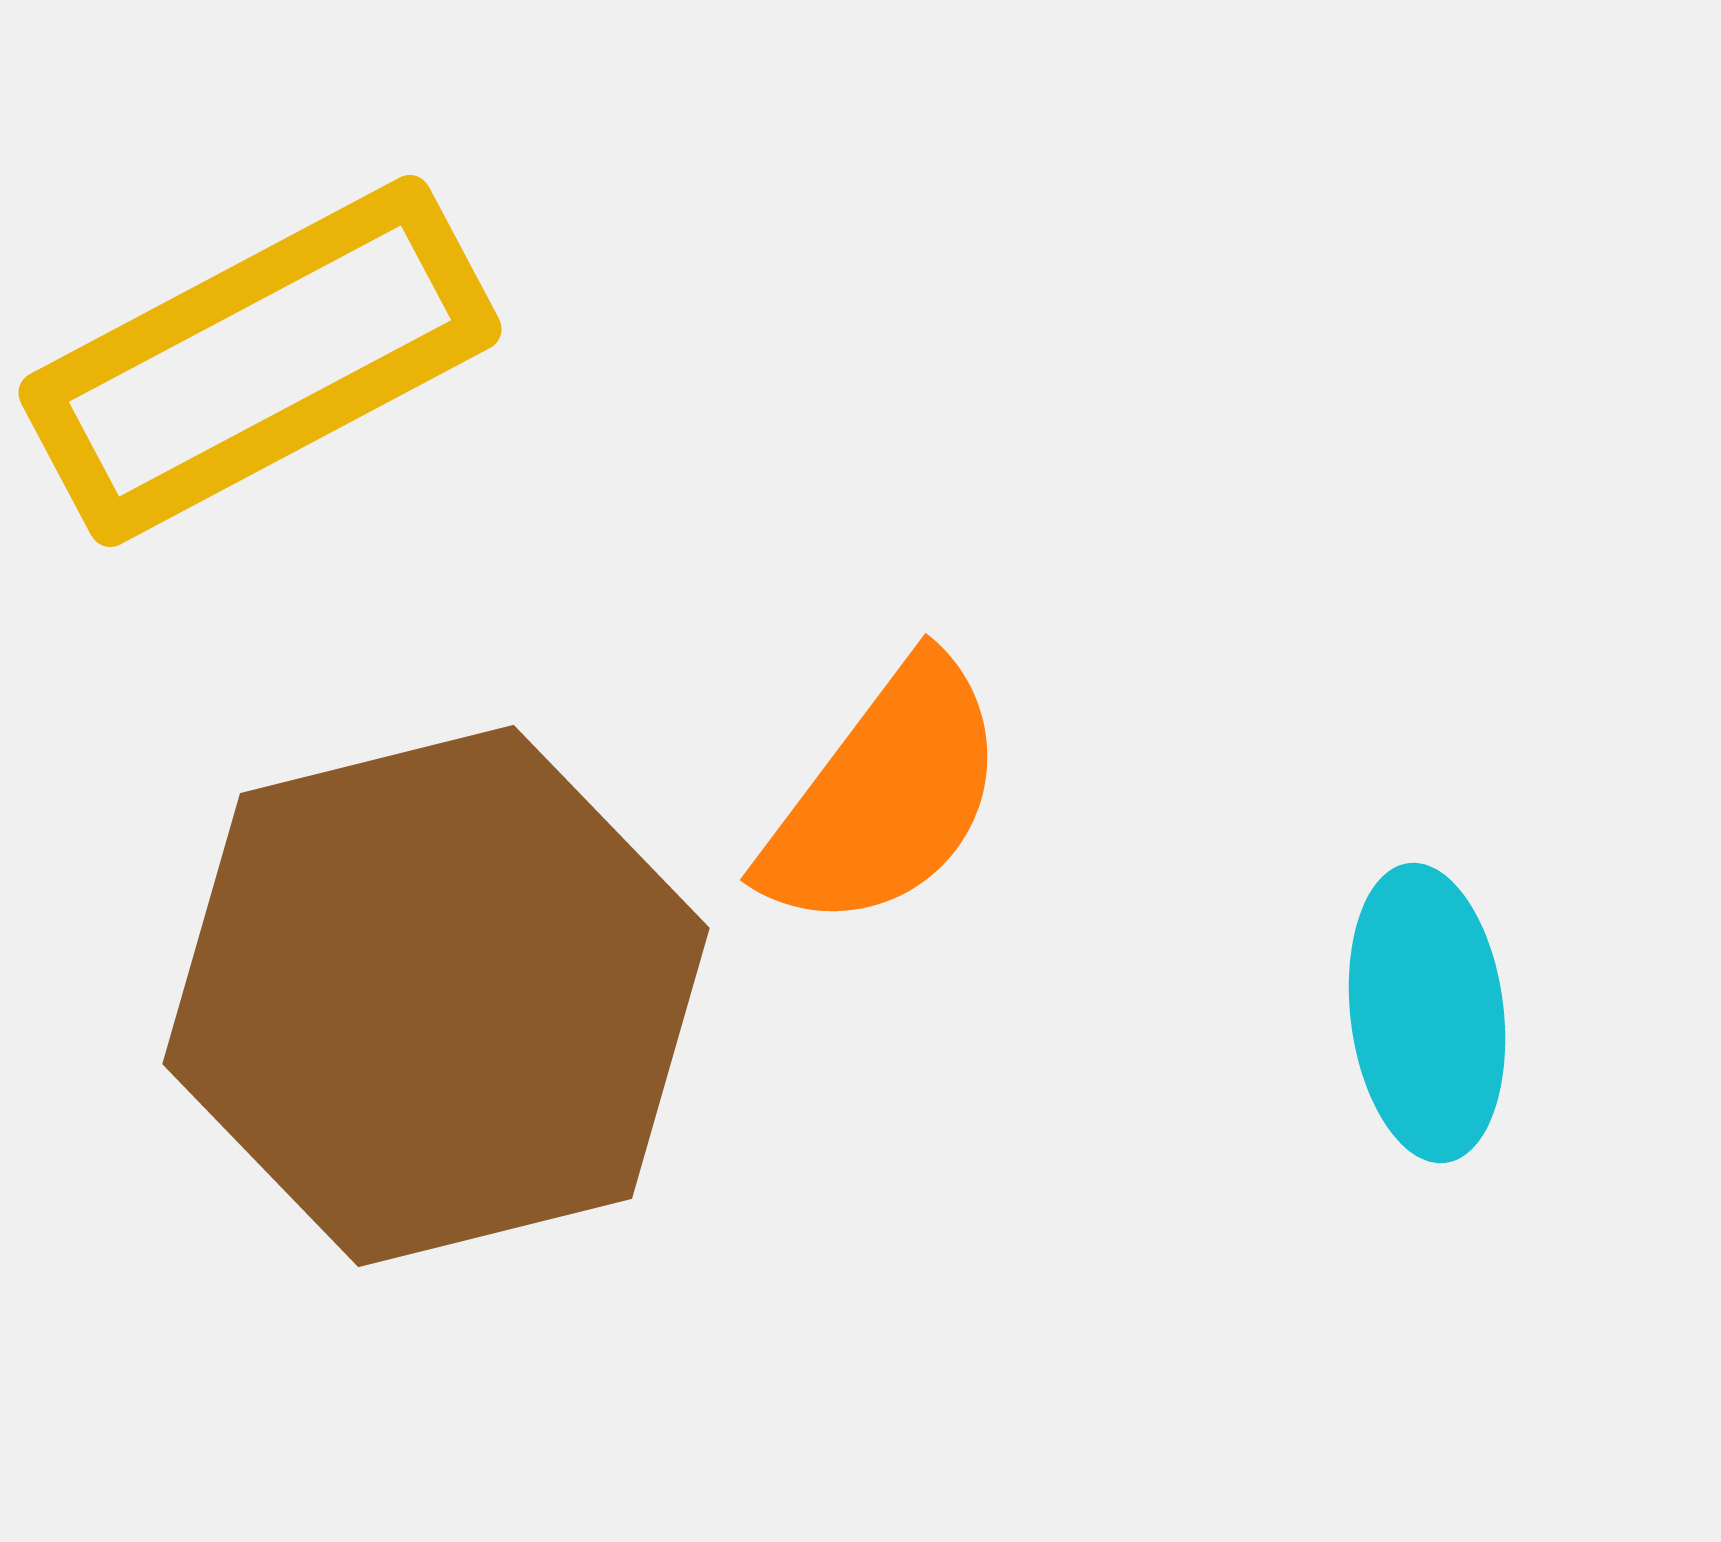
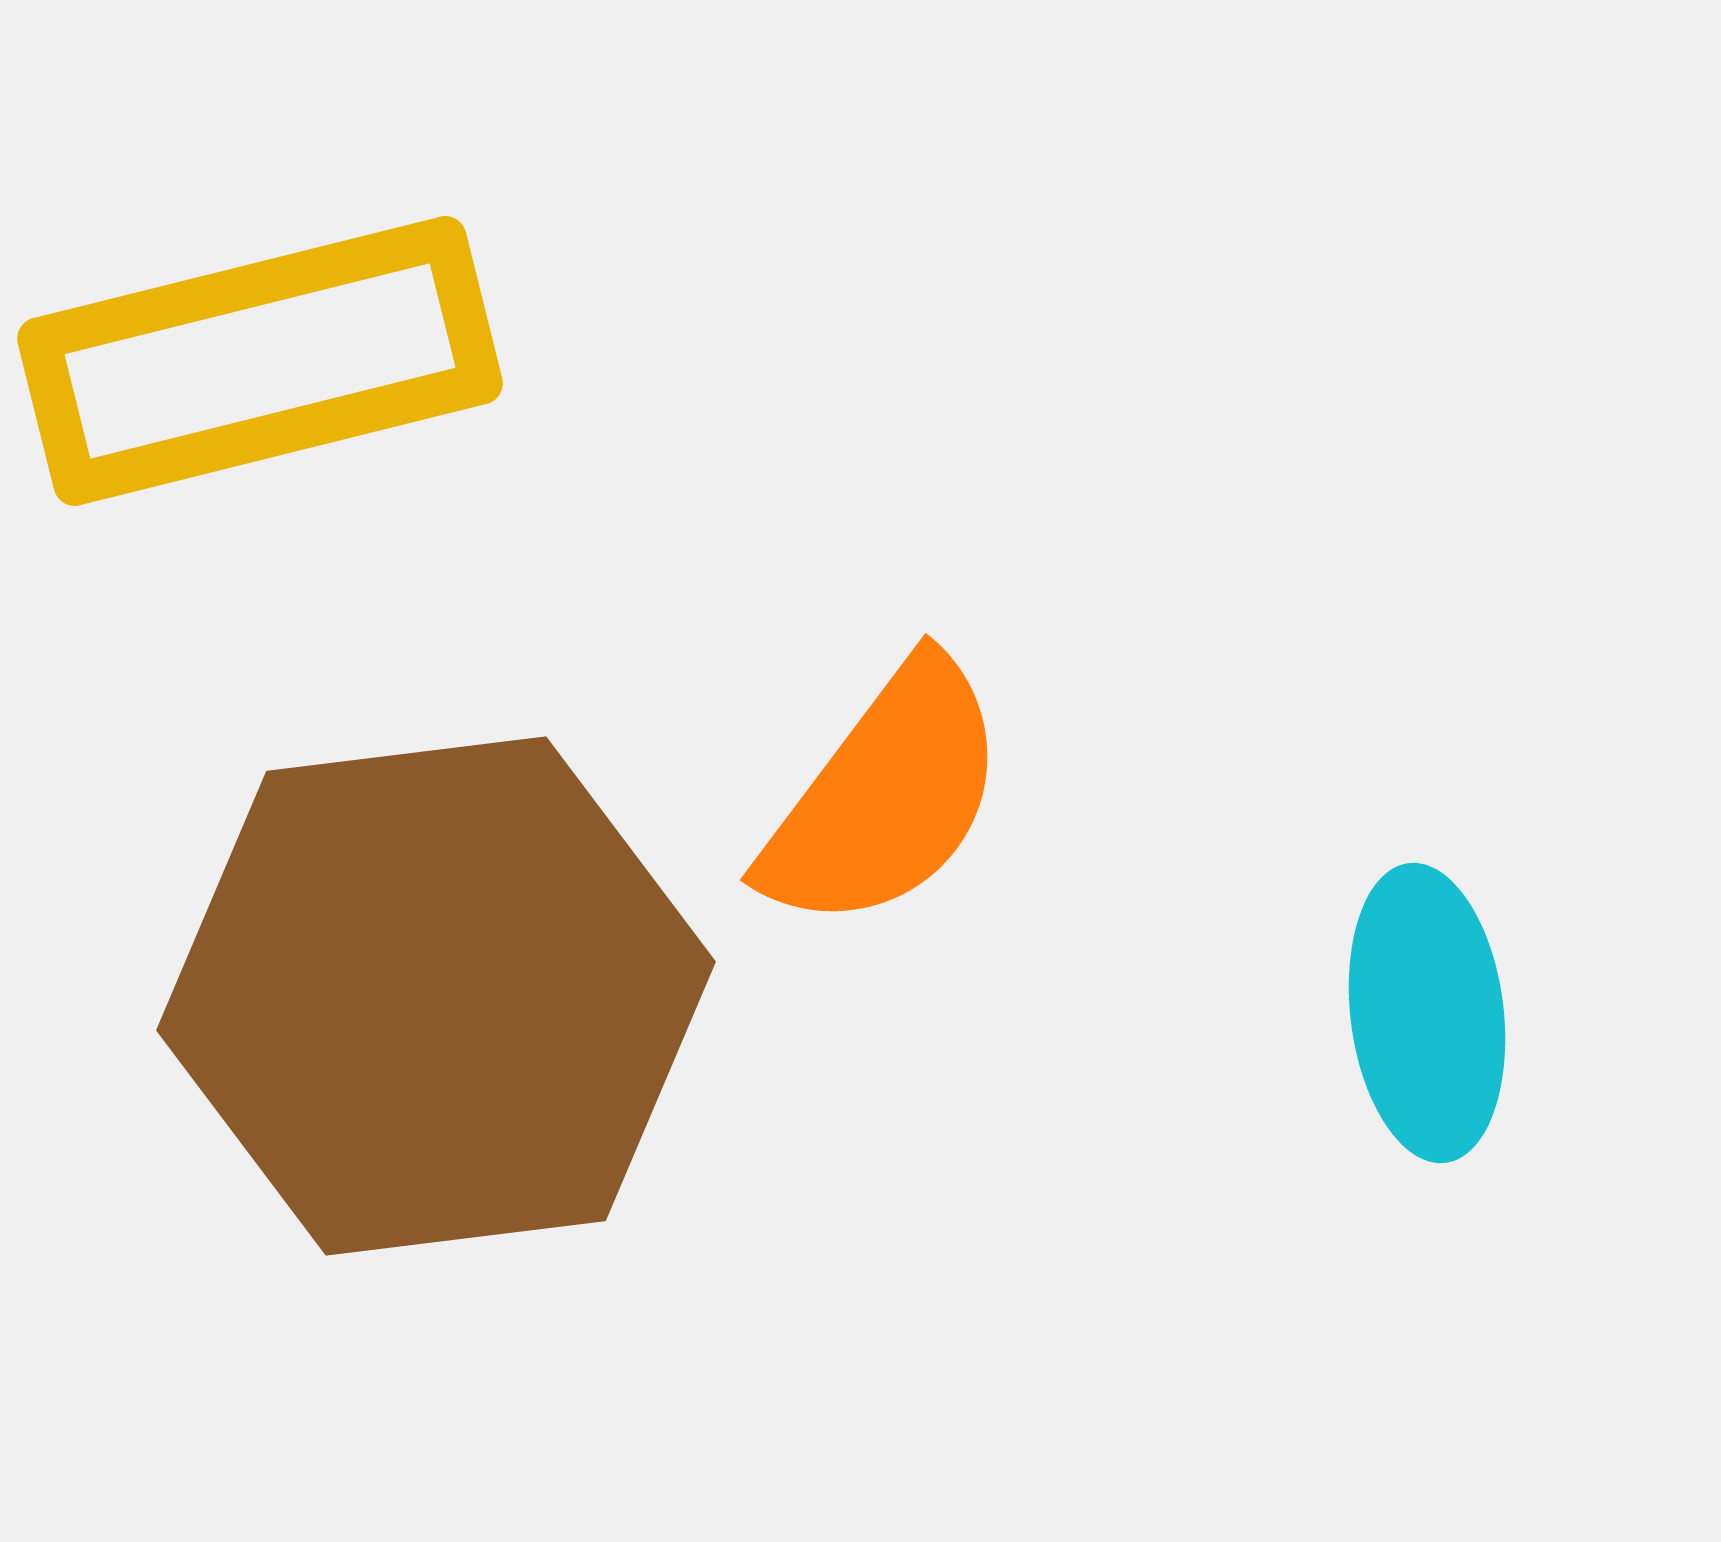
yellow rectangle: rotated 14 degrees clockwise
brown hexagon: rotated 7 degrees clockwise
